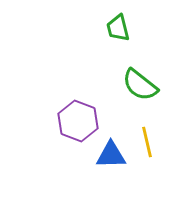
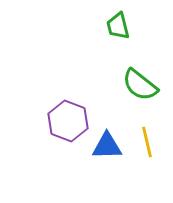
green trapezoid: moved 2 px up
purple hexagon: moved 10 px left
blue triangle: moved 4 px left, 9 px up
